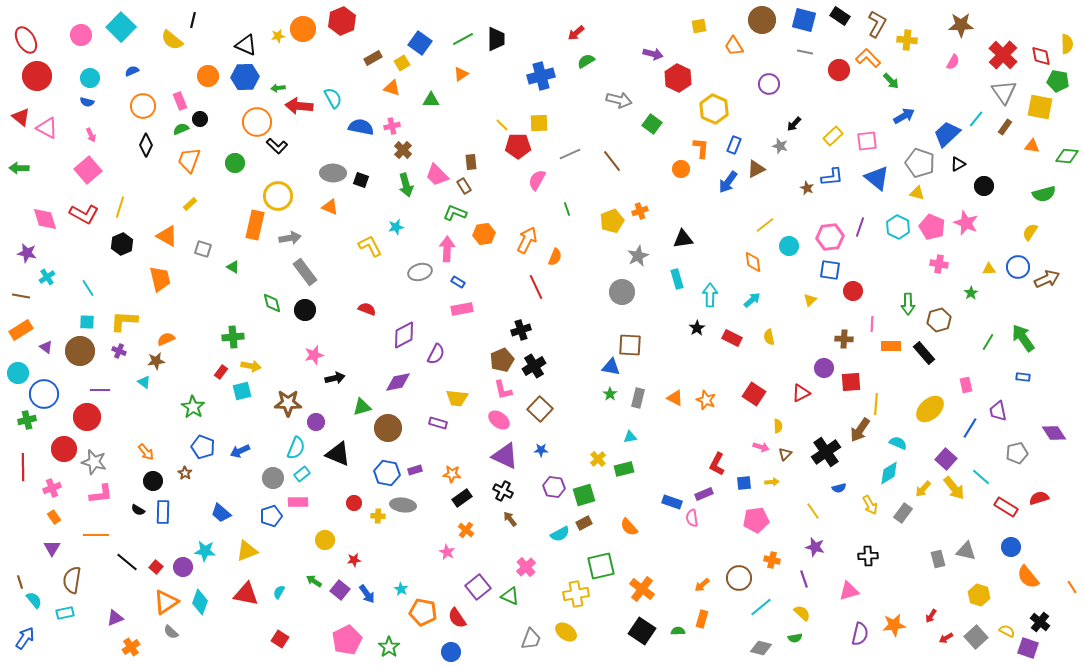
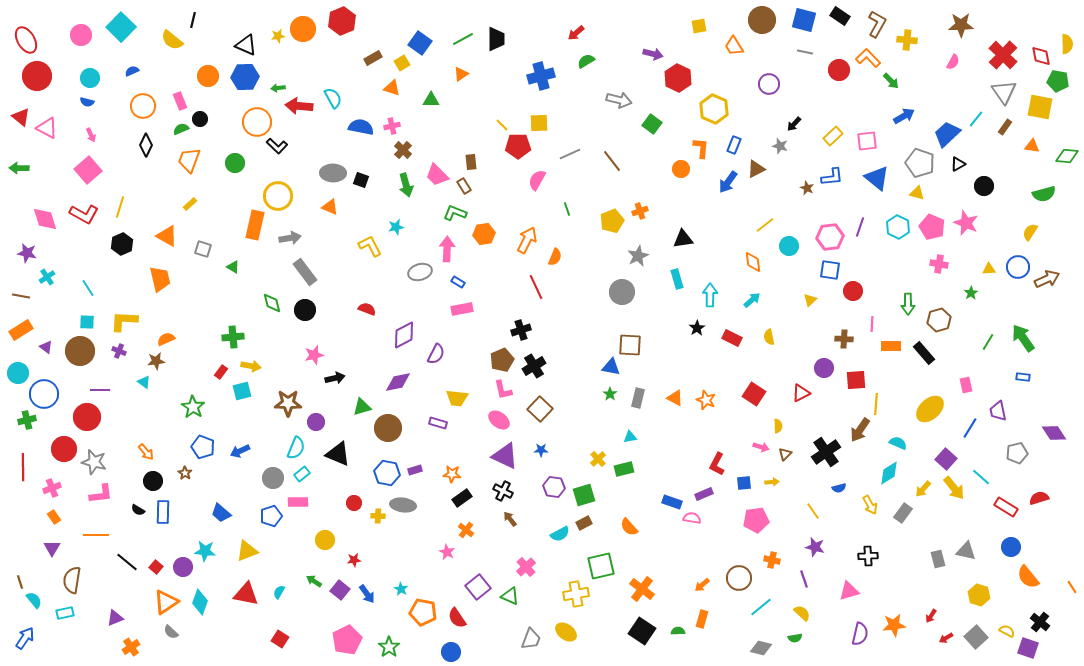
red square at (851, 382): moved 5 px right, 2 px up
pink semicircle at (692, 518): rotated 108 degrees clockwise
